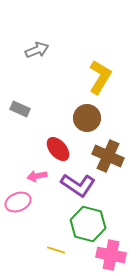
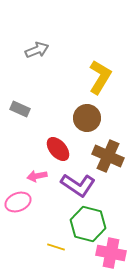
yellow line: moved 3 px up
pink cross: moved 2 px up
